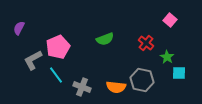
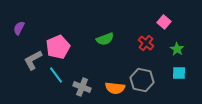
pink square: moved 6 px left, 2 px down
green star: moved 10 px right, 8 px up
orange semicircle: moved 1 px left, 1 px down
